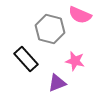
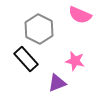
gray hexagon: moved 11 px left; rotated 12 degrees clockwise
